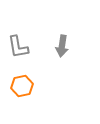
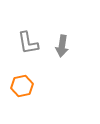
gray L-shape: moved 10 px right, 4 px up
